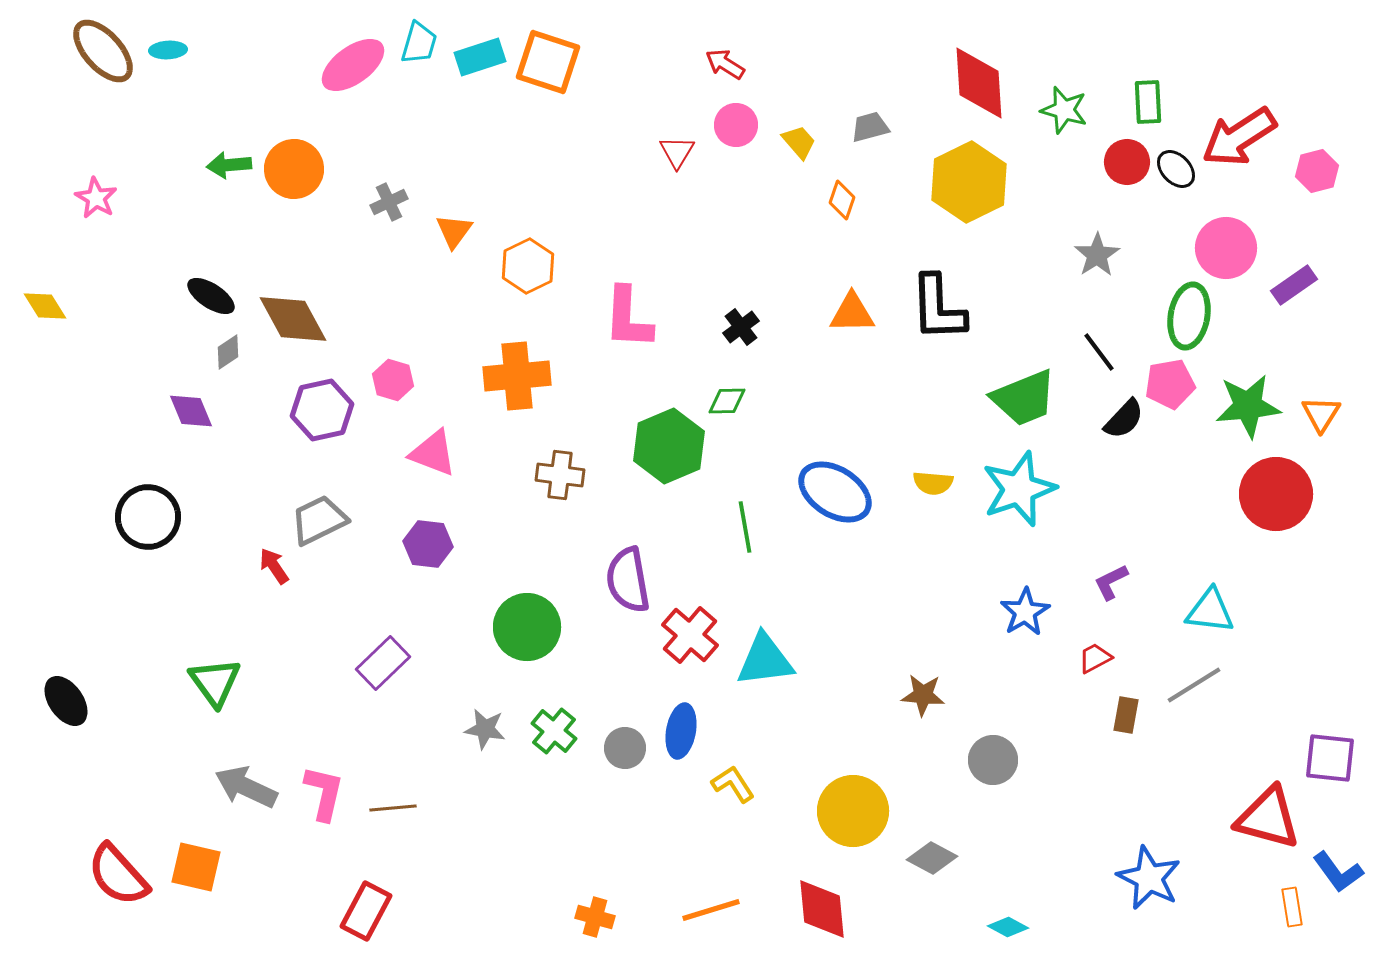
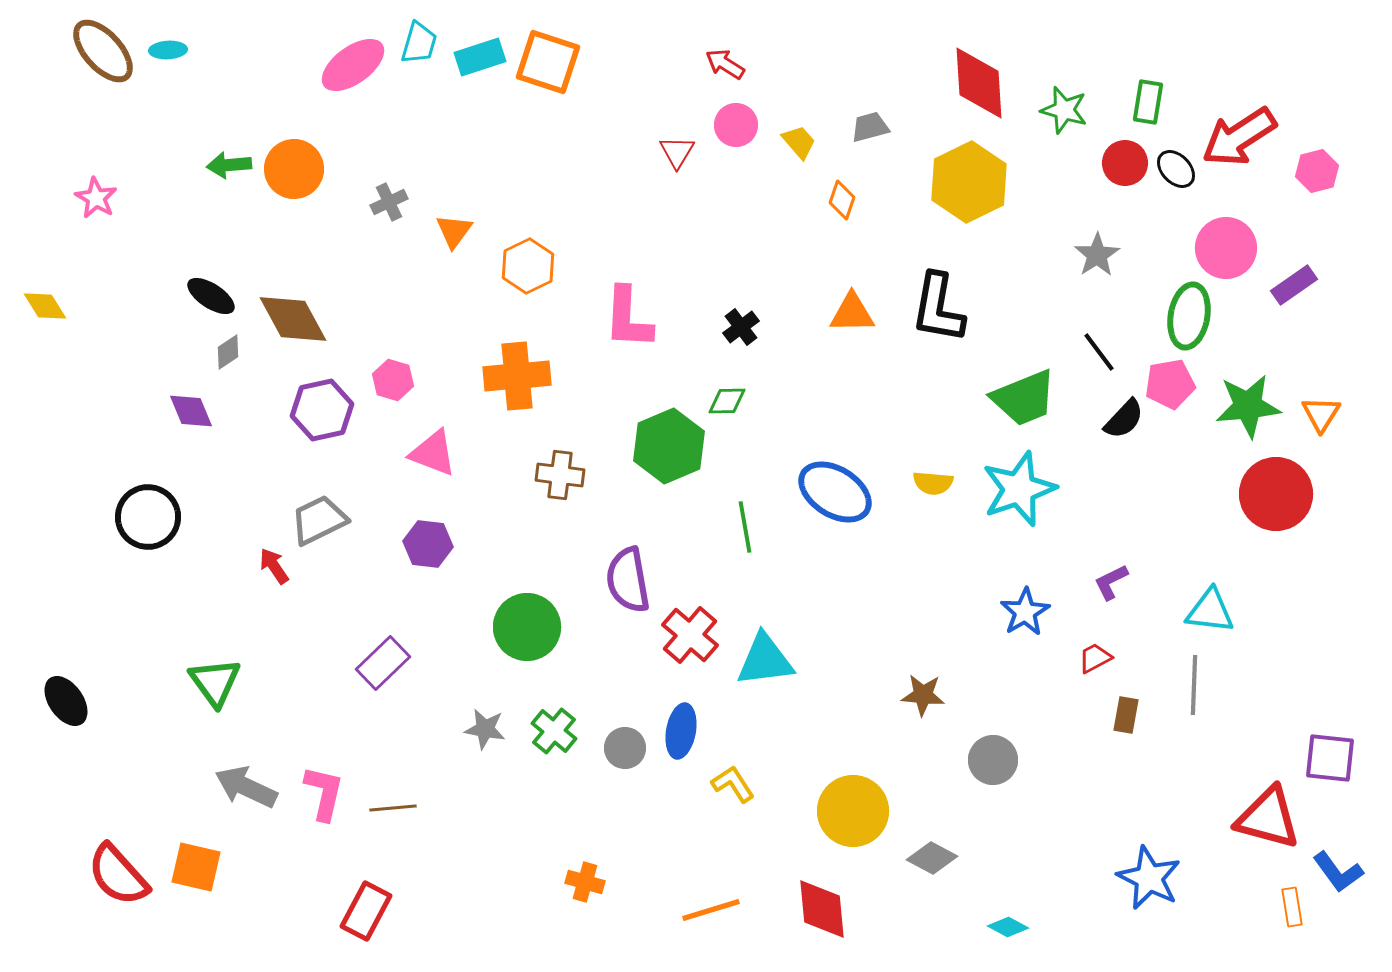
green rectangle at (1148, 102): rotated 12 degrees clockwise
red circle at (1127, 162): moved 2 px left, 1 px down
black L-shape at (938, 308): rotated 12 degrees clockwise
gray line at (1194, 685): rotated 56 degrees counterclockwise
orange cross at (595, 917): moved 10 px left, 35 px up
